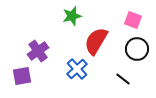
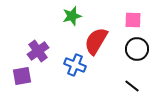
pink square: rotated 18 degrees counterclockwise
blue cross: moved 2 px left, 4 px up; rotated 25 degrees counterclockwise
black line: moved 9 px right, 7 px down
